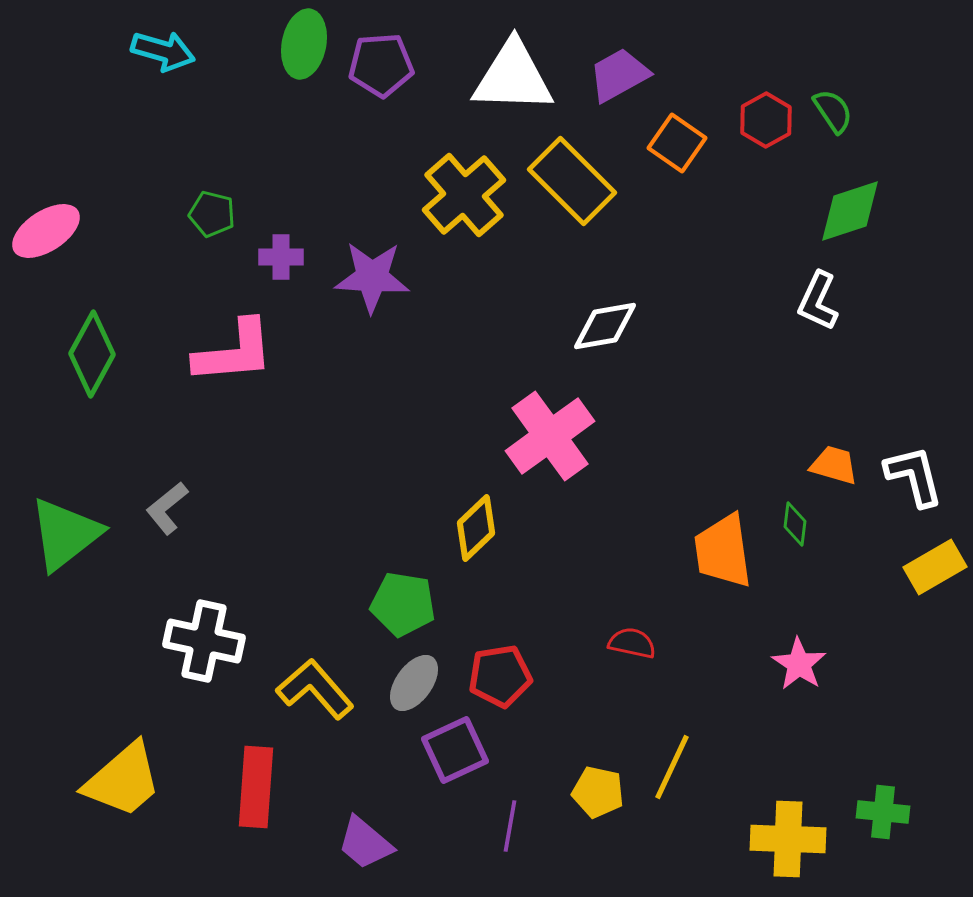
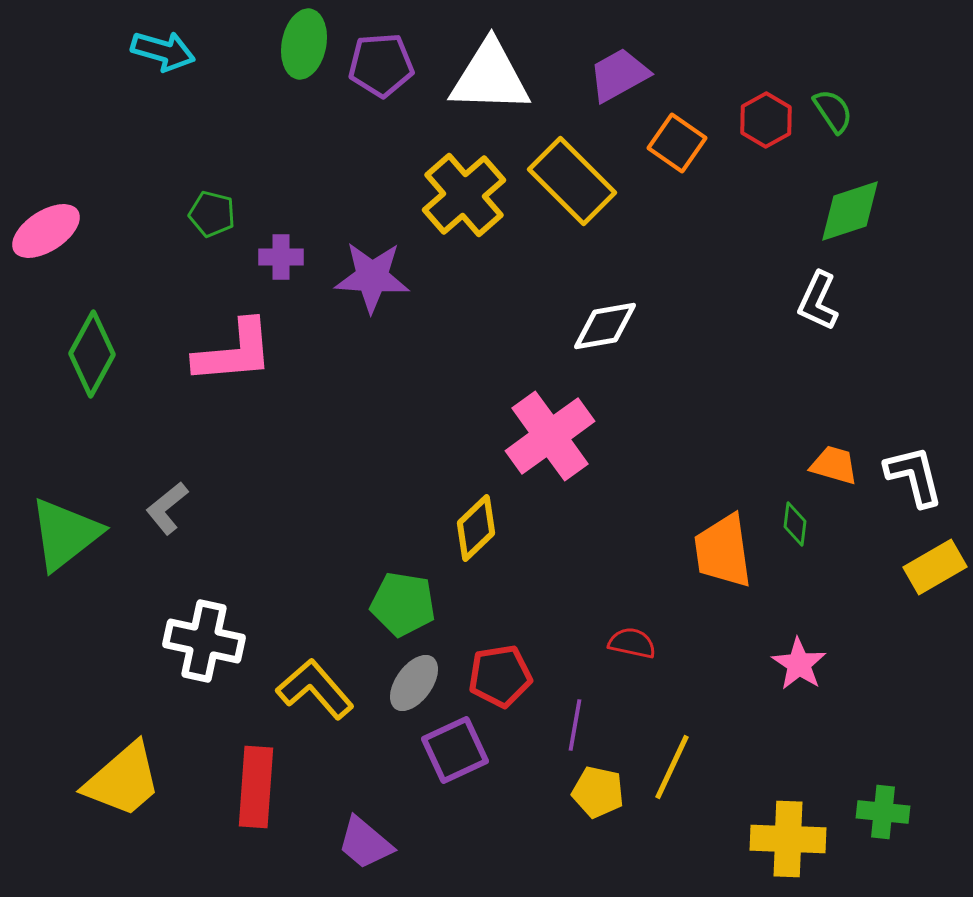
white triangle at (513, 77): moved 23 px left
purple line at (510, 826): moved 65 px right, 101 px up
